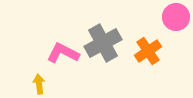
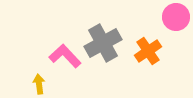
pink L-shape: moved 2 px right, 3 px down; rotated 20 degrees clockwise
